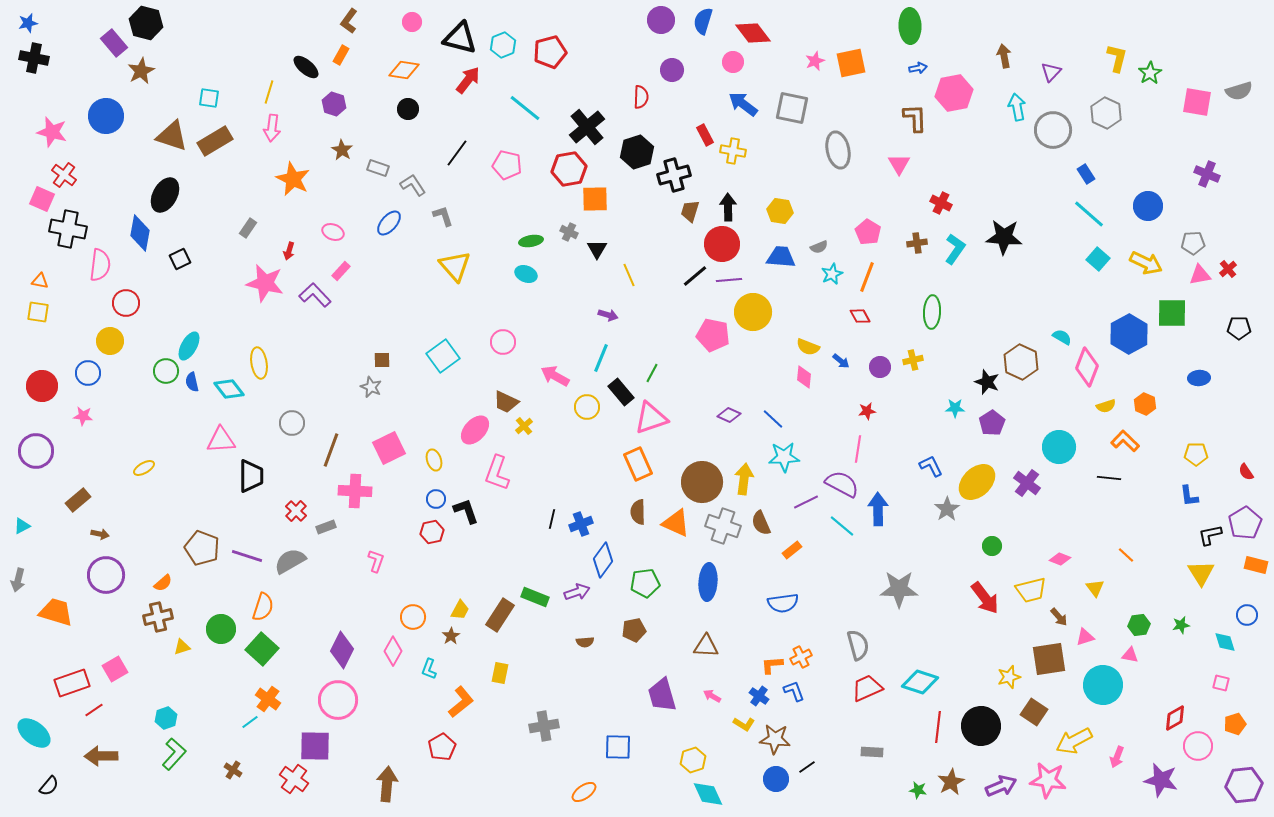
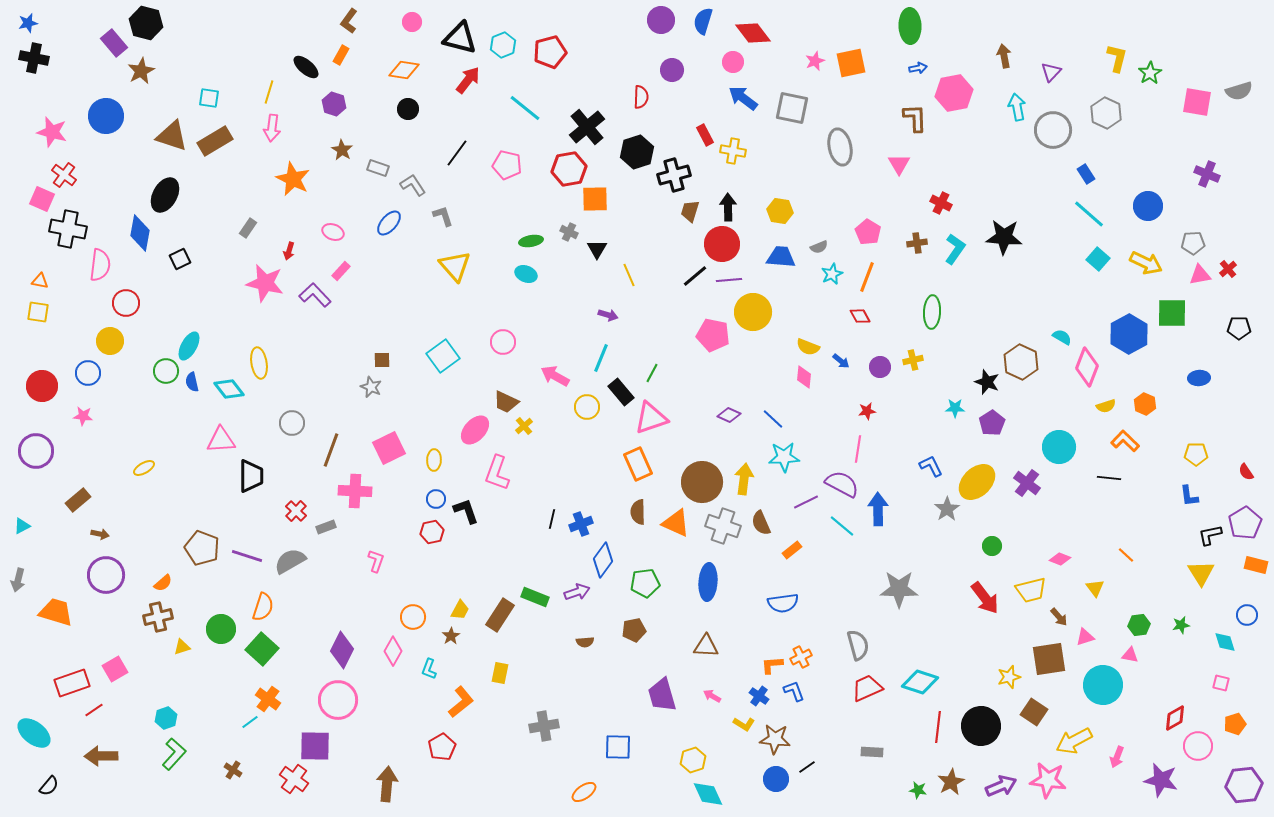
blue arrow at (743, 104): moved 6 px up
gray ellipse at (838, 150): moved 2 px right, 3 px up
yellow ellipse at (434, 460): rotated 20 degrees clockwise
